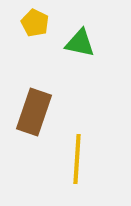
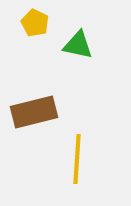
green triangle: moved 2 px left, 2 px down
brown rectangle: rotated 57 degrees clockwise
